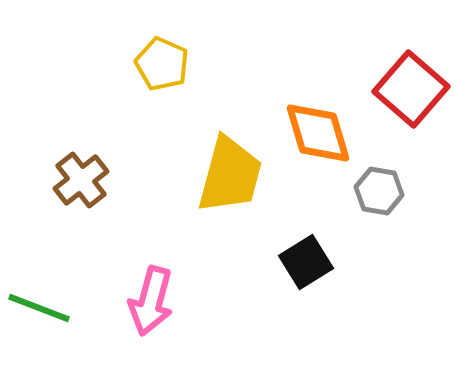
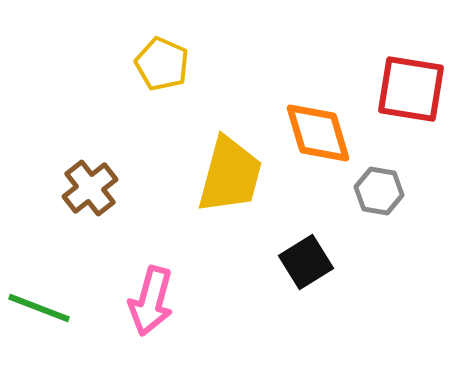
red square: rotated 32 degrees counterclockwise
brown cross: moved 9 px right, 8 px down
